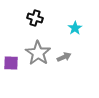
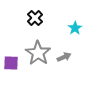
black cross: rotated 28 degrees clockwise
